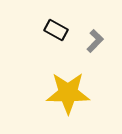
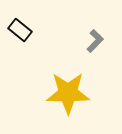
black rectangle: moved 36 px left; rotated 10 degrees clockwise
